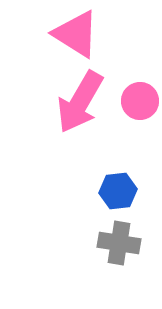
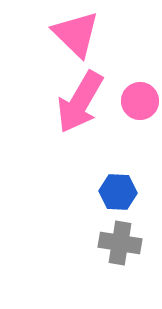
pink triangle: rotated 12 degrees clockwise
blue hexagon: moved 1 px down; rotated 9 degrees clockwise
gray cross: moved 1 px right
